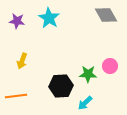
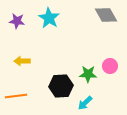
yellow arrow: rotated 70 degrees clockwise
